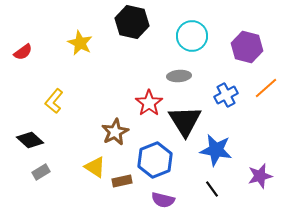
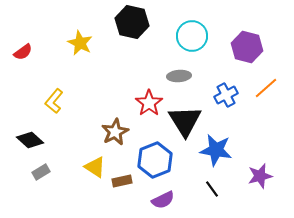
purple semicircle: rotated 40 degrees counterclockwise
